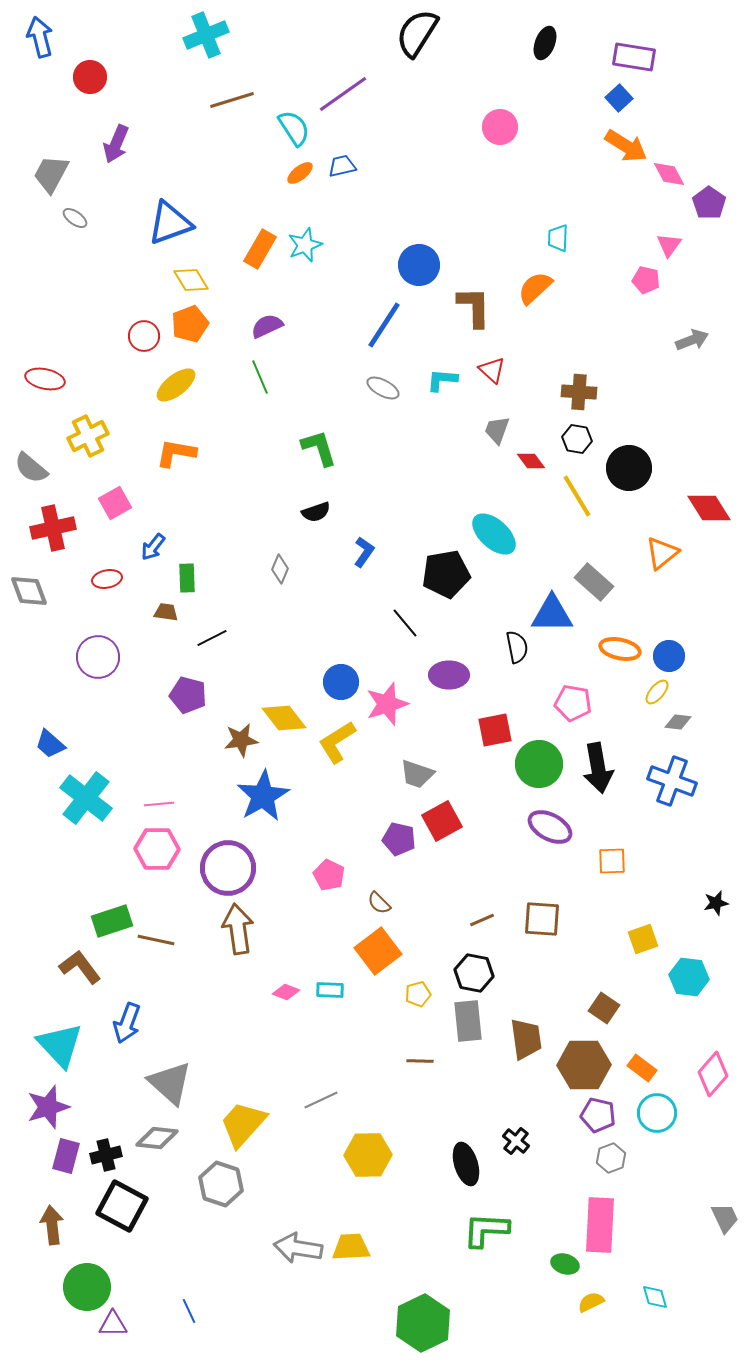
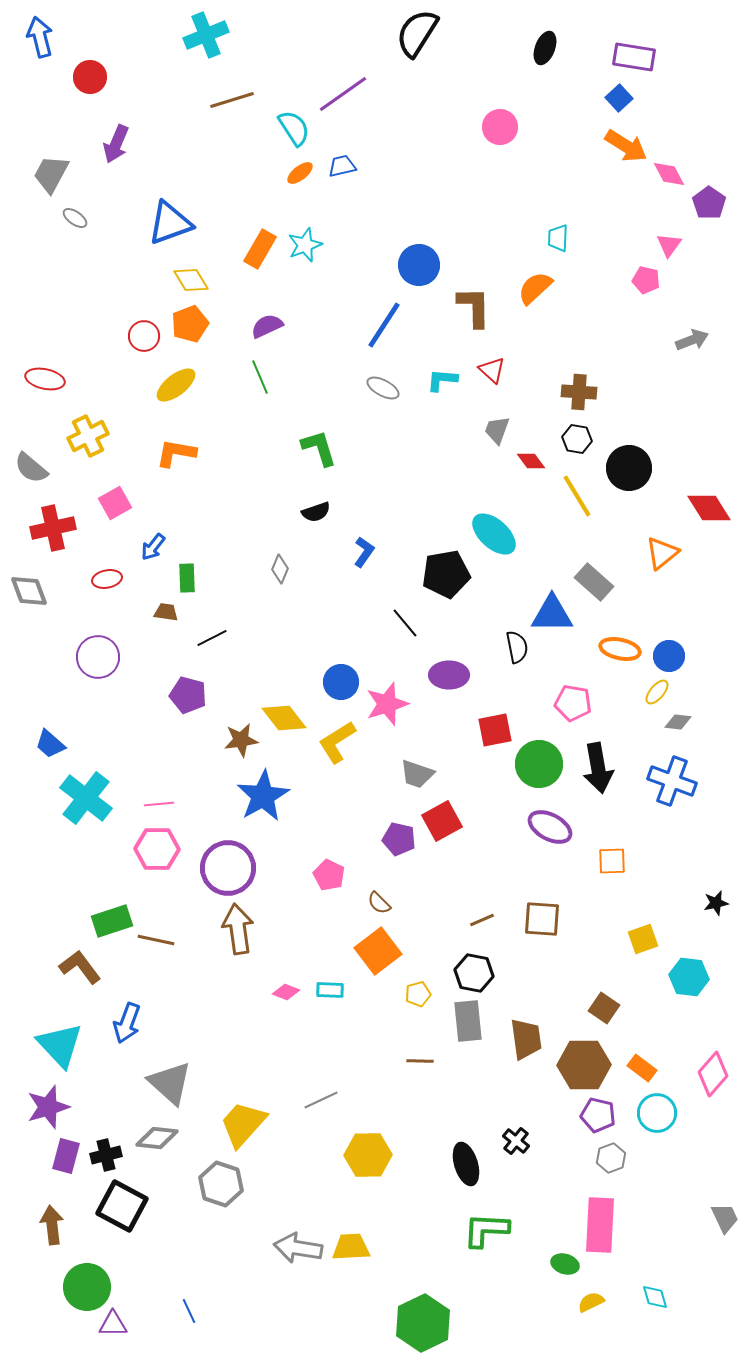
black ellipse at (545, 43): moved 5 px down
